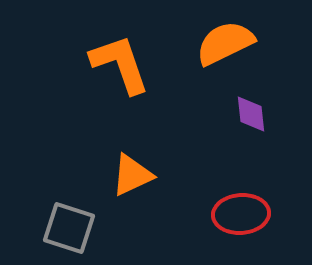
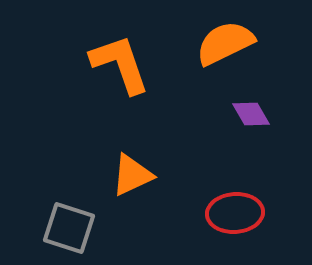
purple diamond: rotated 24 degrees counterclockwise
red ellipse: moved 6 px left, 1 px up
